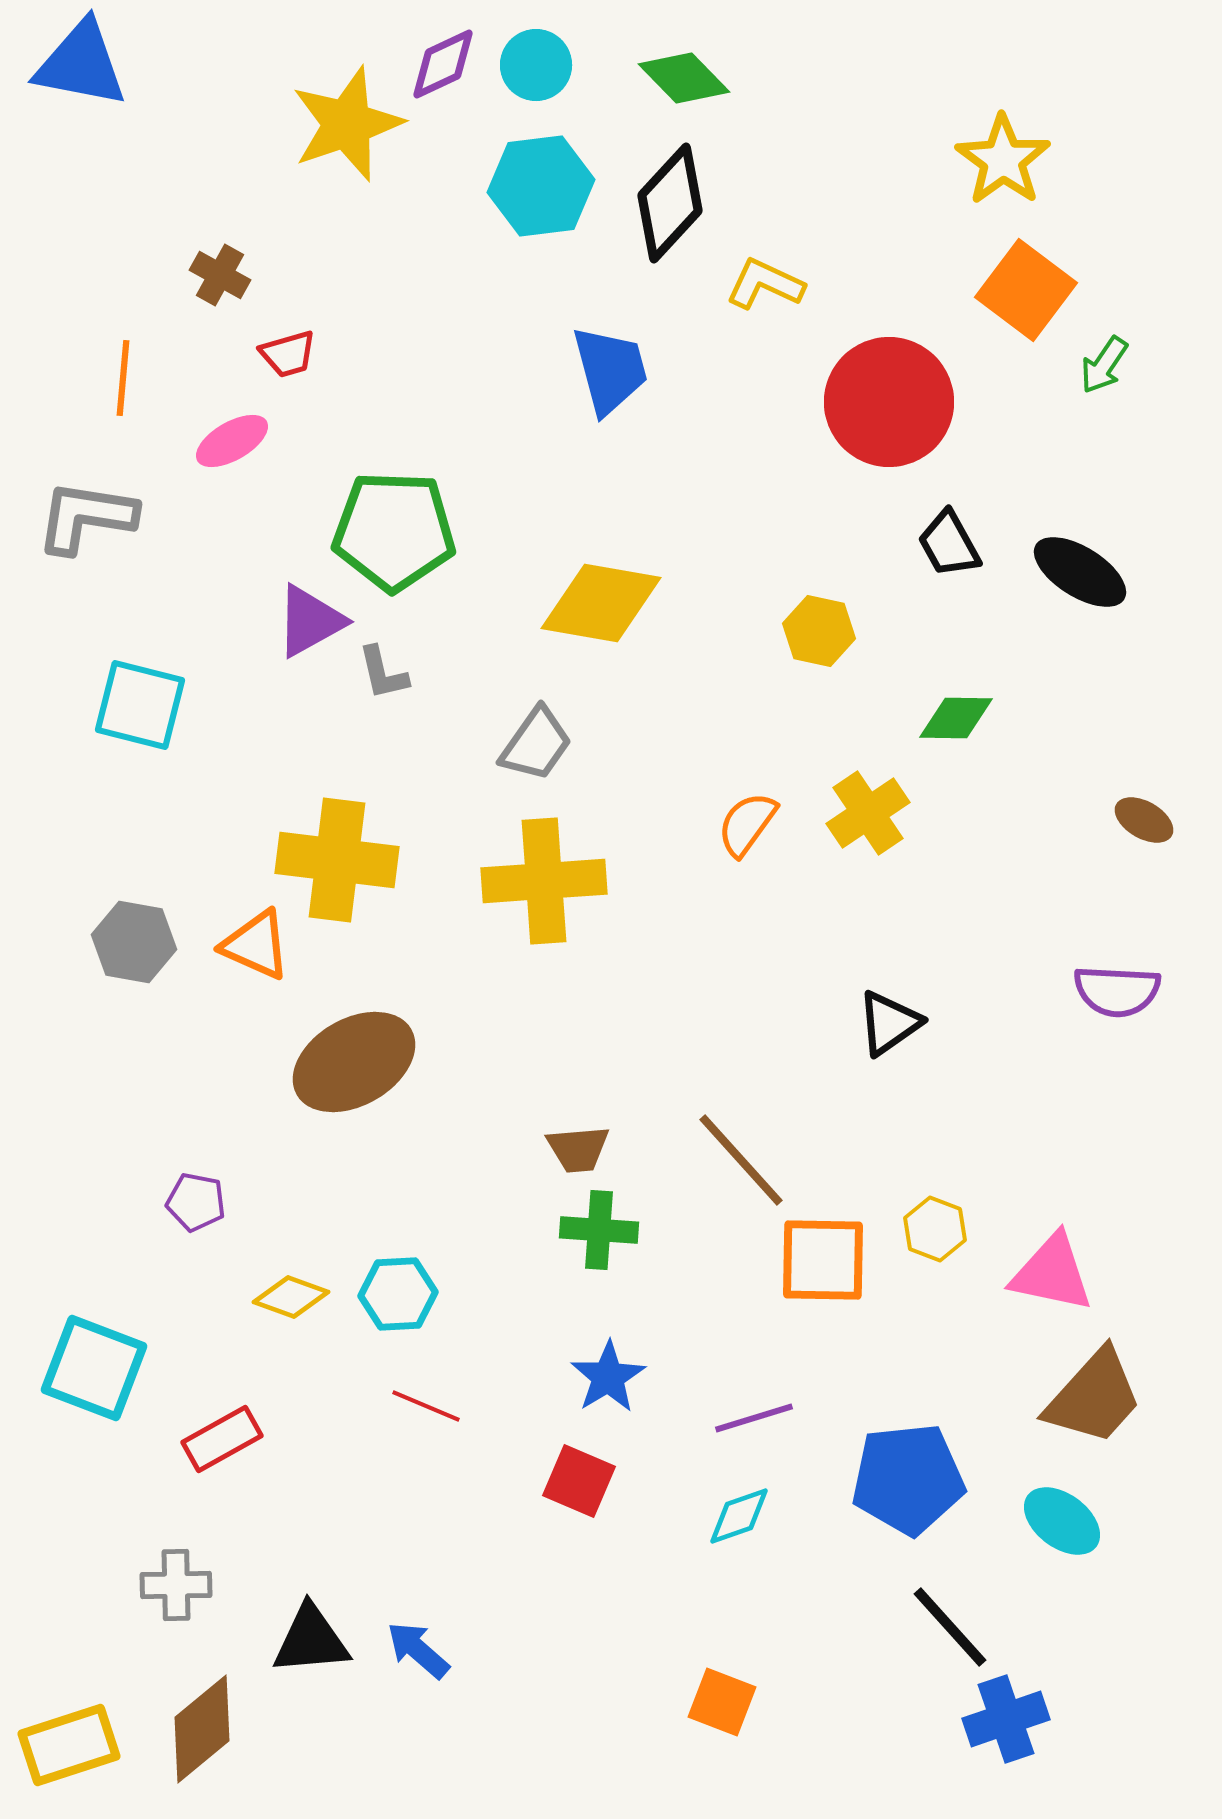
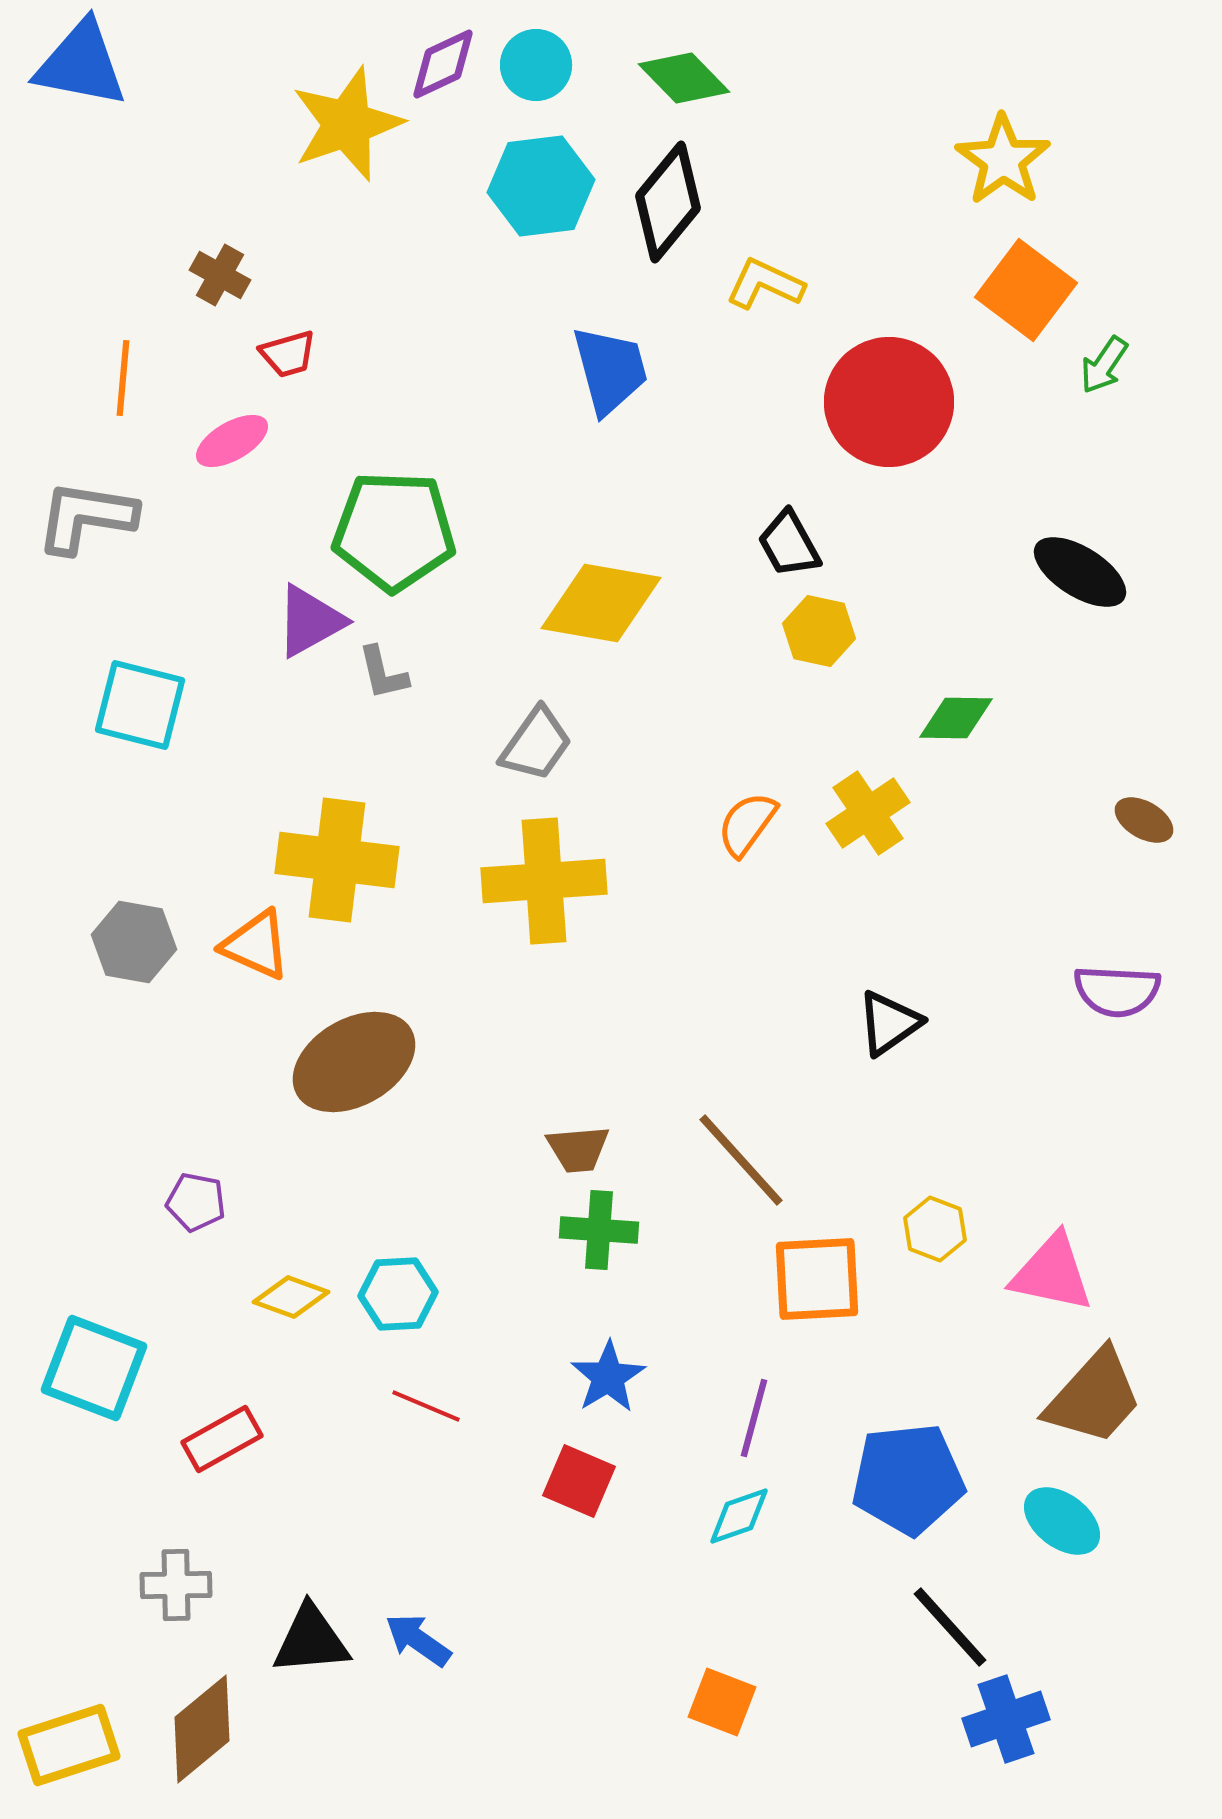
black diamond at (670, 203): moved 2 px left, 1 px up; rotated 3 degrees counterclockwise
black trapezoid at (949, 544): moved 160 px left
orange square at (823, 1260): moved 6 px left, 19 px down; rotated 4 degrees counterclockwise
purple line at (754, 1418): rotated 58 degrees counterclockwise
blue arrow at (418, 1650): moved 10 px up; rotated 6 degrees counterclockwise
